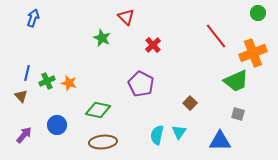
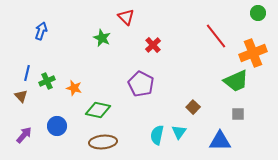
blue arrow: moved 8 px right, 13 px down
orange star: moved 5 px right, 5 px down
brown square: moved 3 px right, 4 px down
gray square: rotated 16 degrees counterclockwise
blue circle: moved 1 px down
